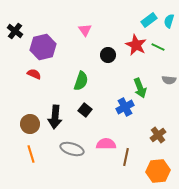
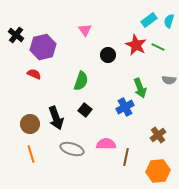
black cross: moved 1 px right, 4 px down
black arrow: moved 1 px right, 1 px down; rotated 25 degrees counterclockwise
